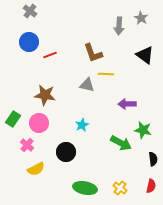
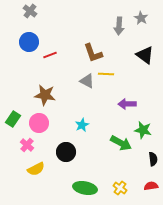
gray triangle: moved 4 px up; rotated 14 degrees clockwise
red semicircle: rotated 112 degrees counterclockwise
